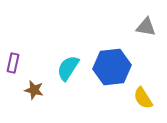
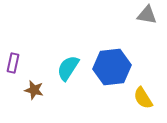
gray triangle: moved 1 px right, 12 px up
